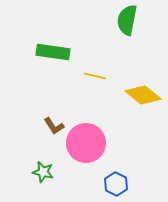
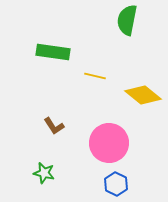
pink circle: moved 23 px right
green star: moved 1 px right, 1 px down
